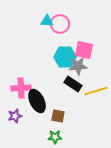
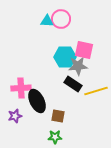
pink circle: moved 1 px right, 5 px up
